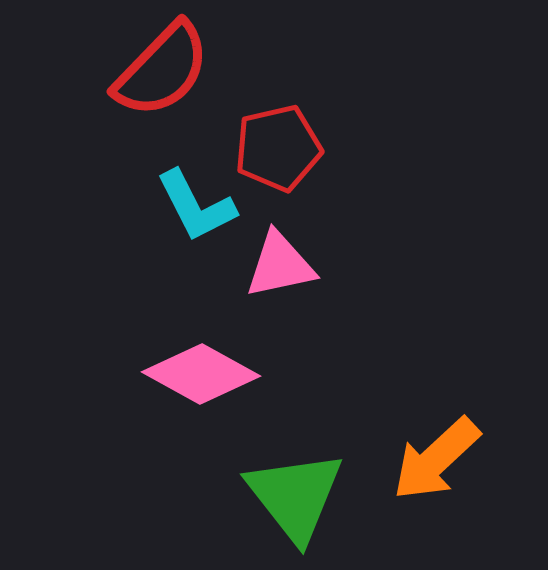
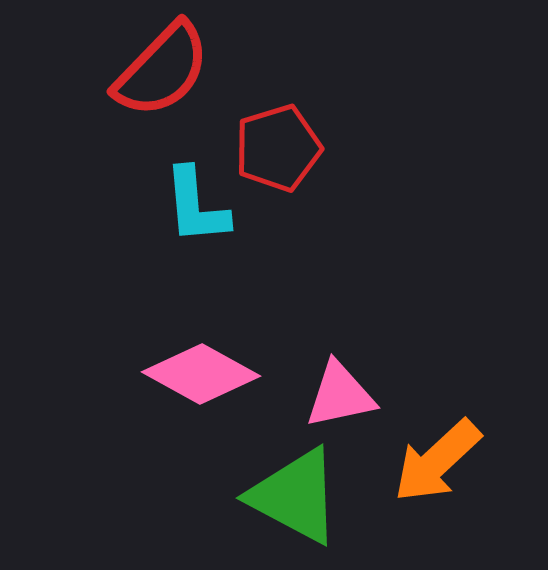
red pentagon: rotated 4 degrees counterclockwise
cyan L-shape: rotated 22 degrees clockwise
pink triangle: moved 60 px right, 130 px down
orange arrow: moved 1 px right, 2 px down
green triangle: rotated 24 degrees counterclockwise
